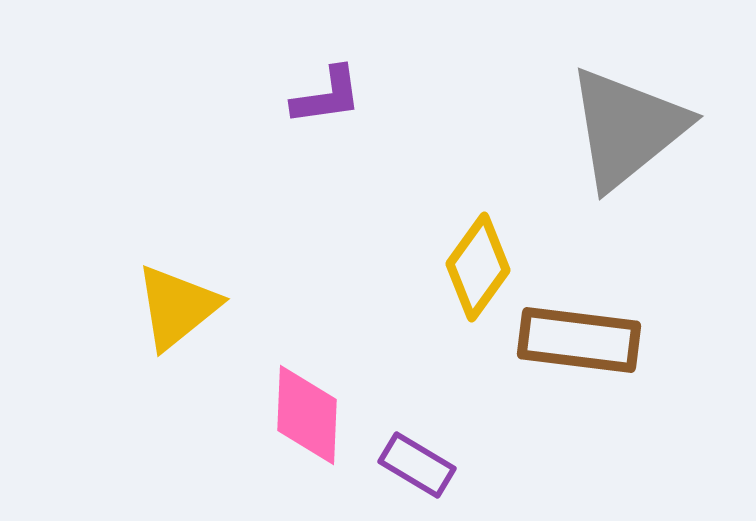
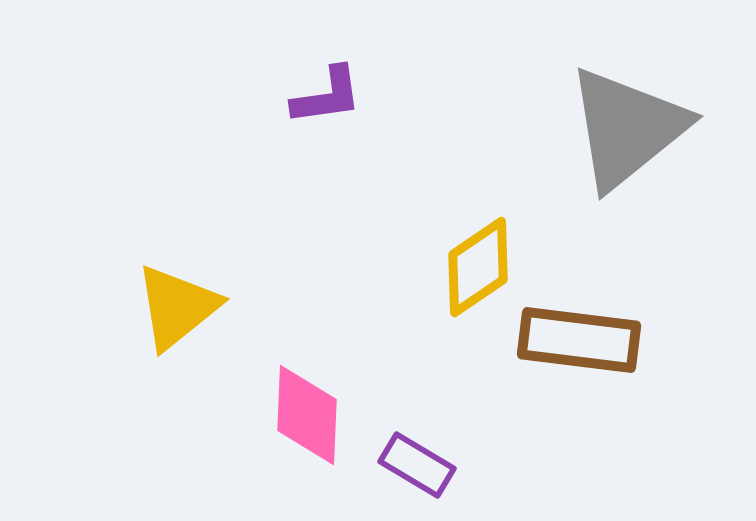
yellow diamond: rotated 20 degrees clockwise
